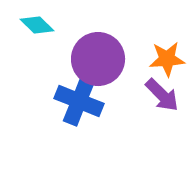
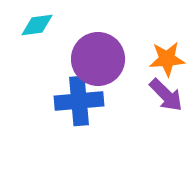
cyan diamond: rotated 52 degrees counterclockwise
purple arrow: moved 4 px right
blue cross: rotated 27 degrees counterclockwise
